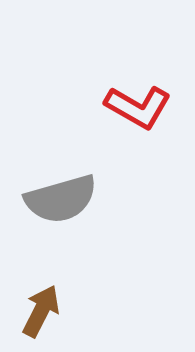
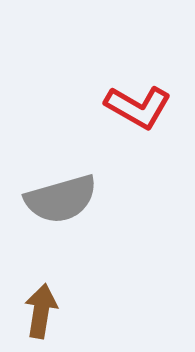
brown arrow: rotated 18 degrees counterclockwise
